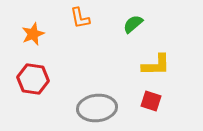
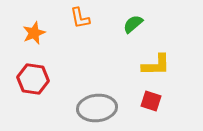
orange star: moved 1 px right, 1 px up
